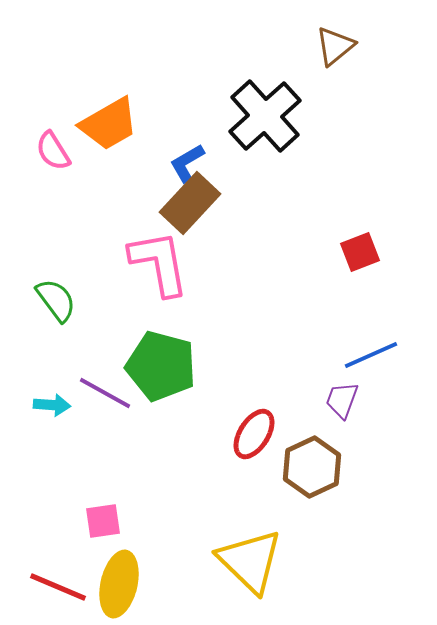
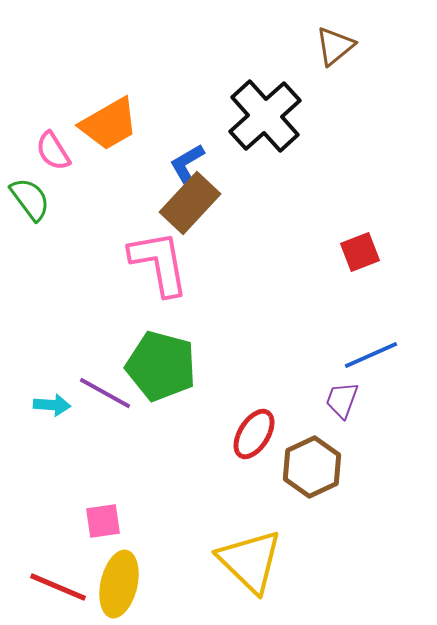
green semicircle: moved 26 px left, 101 px up
